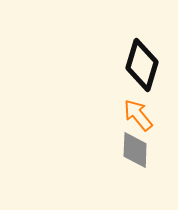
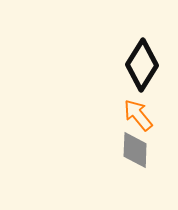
black diamond: rotated 15 degrees clockwise
